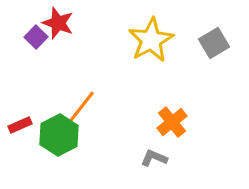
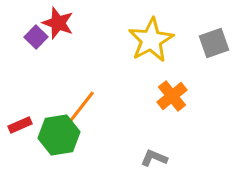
gray square: rotated 12 degrees clockwise
orange cross: moved 26 px up
green hexagon: rotated 18 degrees clockwise
